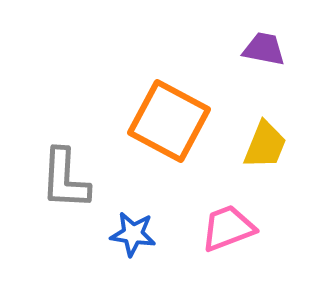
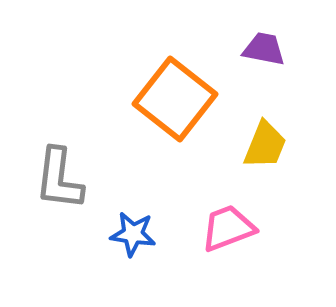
orange square: moved 6 px right, 22 px up; rotated 10 degrees clockwise
gray L-shape: moved 6 px left; rotated 4 degrees clockwise
